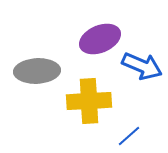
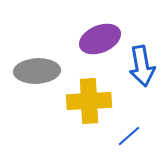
blue arrow: rotated 57 degrees clockwise
